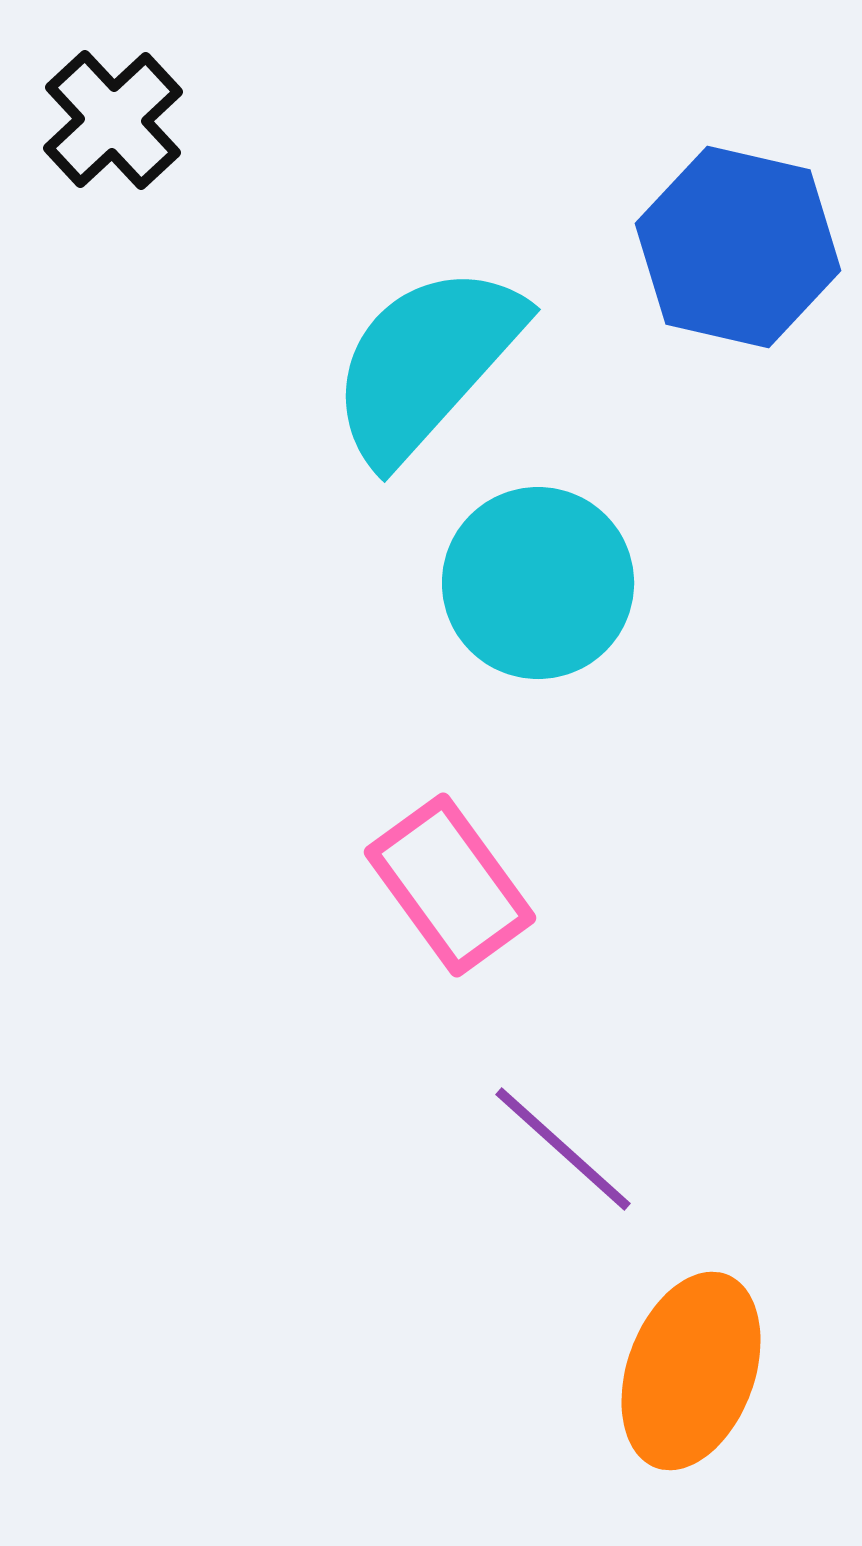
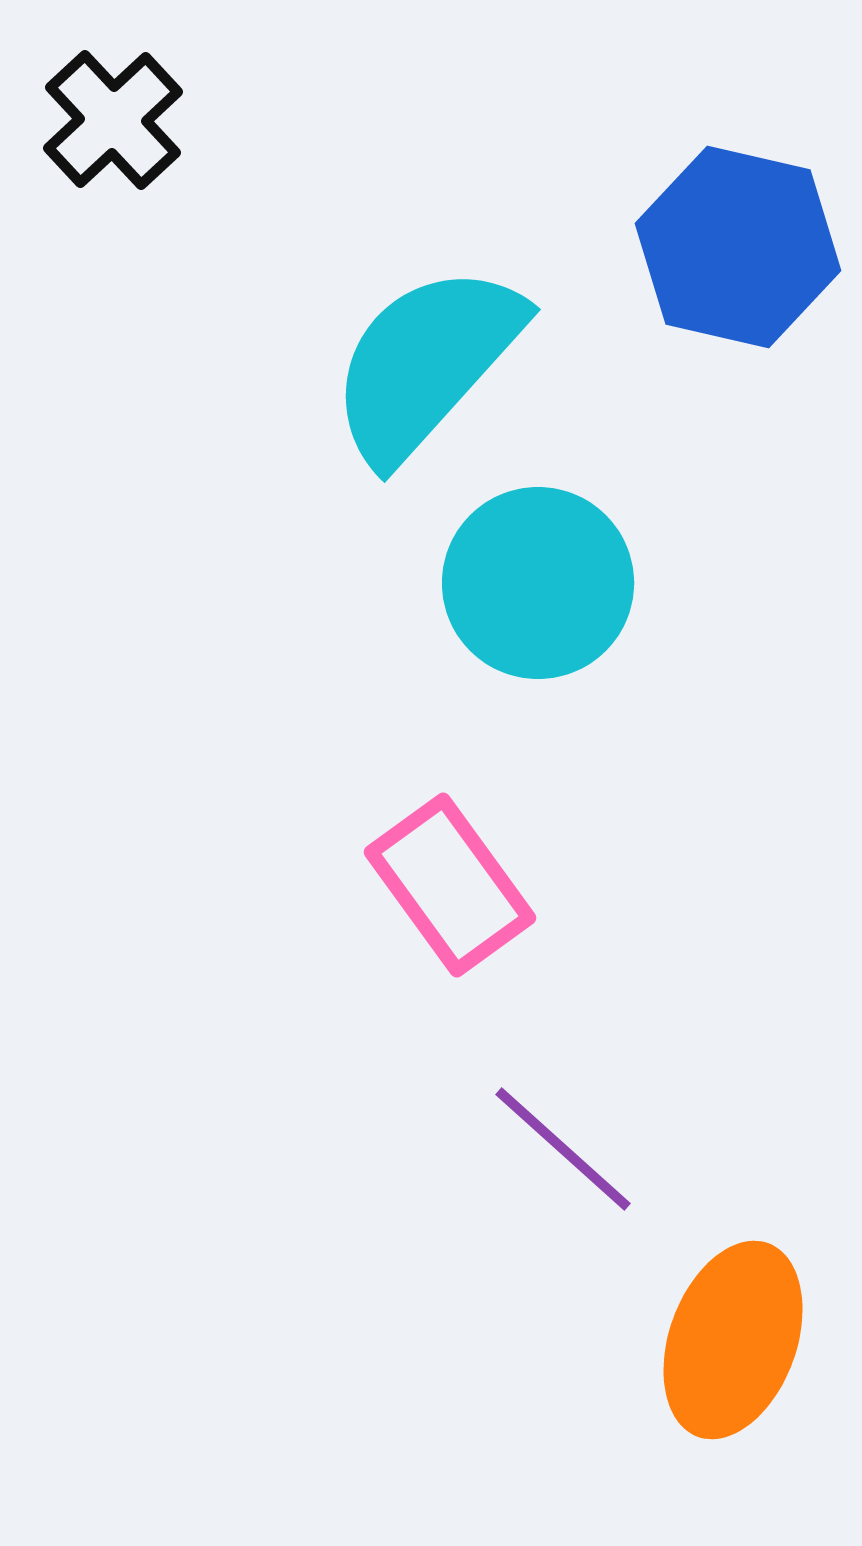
orange ellipse: moved 42 px right, 31 px up
